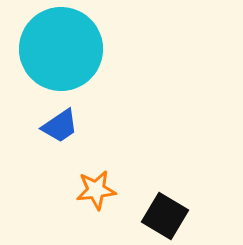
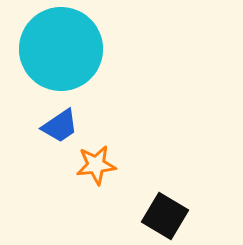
orange star: moved 25 px up
